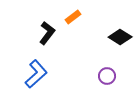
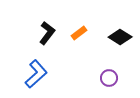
orange rectangle: moved 6 px right, 16 px down
purple circle: moved 2 px right, 2 px down
